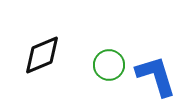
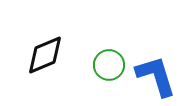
black diamond: moved 3 px right
